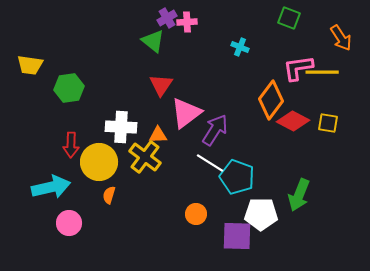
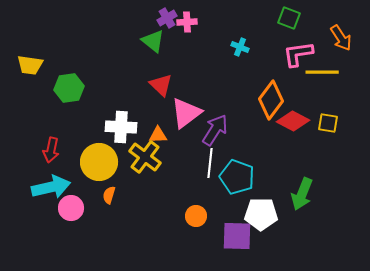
pink L-shape: moved 14 px up
red triangle: rotated 20 degrees counterclockwise
red arrow: moved 20 px left, 5 px down; rotated 10 degrees clockwise
white line: rotated 64 degrees clockwise
green arrow: moved 3 px right, 1 px up
orange circle: moved 2 px down
pink circle: moved 2 px right, 15 px up
